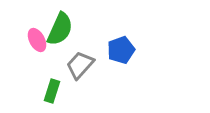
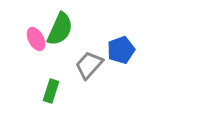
pink ellipse: moved 1 px left, 1 px up
gray trapezoid: moved 9 px right
green rectangle: moved 1 px left
